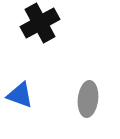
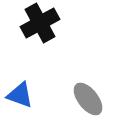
gray ellipse: rotated 44 degrees counterclockwise
